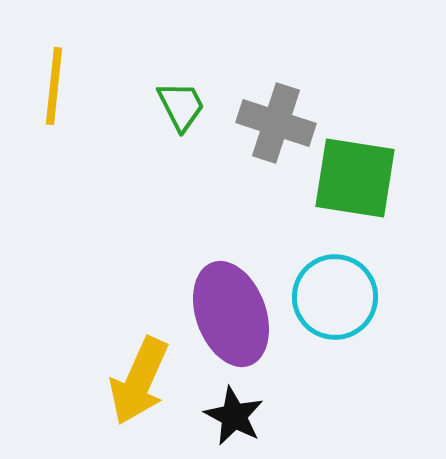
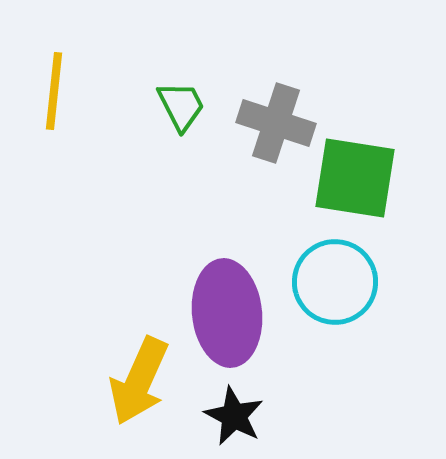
yellow line: moved 5 px down
cyan circle: moved 15 px up
purple ellipse: moved 4 px left, 1 px up; rotated 14 degrees clockwise
